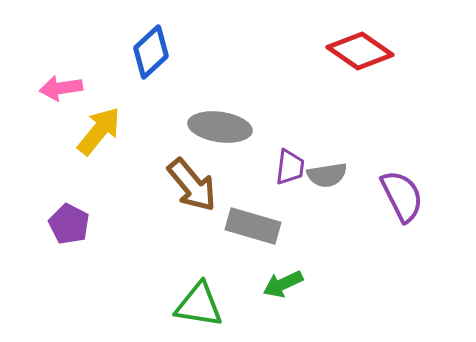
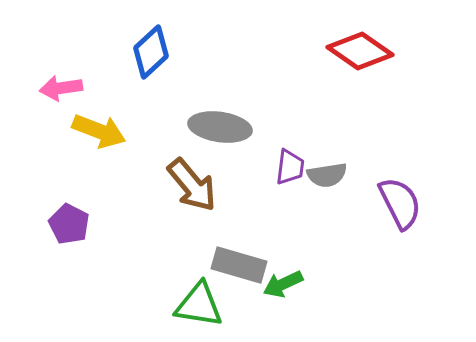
yellow arrow: rotated 72 degrees clockwise
purple semicircle: moved 2 px left, 7 px down
gray rectangle: moved 14 px left, 39 px down
